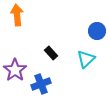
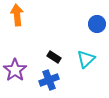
blue circle: moved 7 px up
black rectangle: moved 3 px right, 4 px down; rotated 16 degrees counterclockwise
blue cross: moved 8 px right, 4 px up
